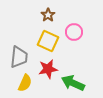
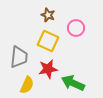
brown star: rotated 16 degrees counterclockwise
pink circle: moved 2 px right, 4 px up
yellow semicircle: moved 2 px right, 2 px down
